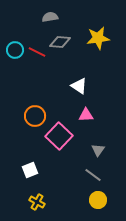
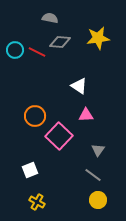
gray semicircle: moved 1 px down; rotated 21 degrees clockwise
